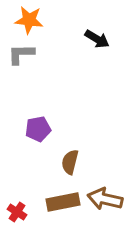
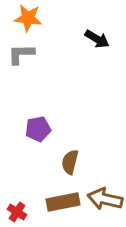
orange star: moved 1 px left, 2 px up
